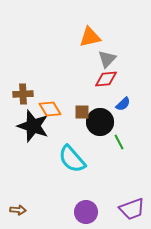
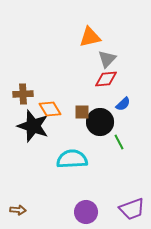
cyan semicircle: rotated 128 degrees clockwise
